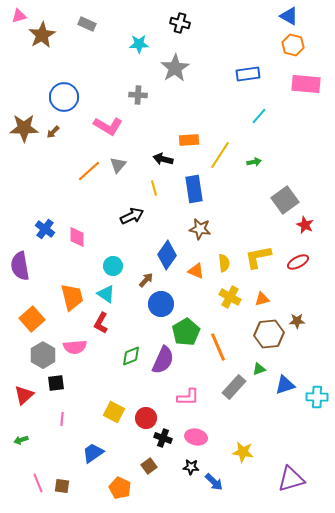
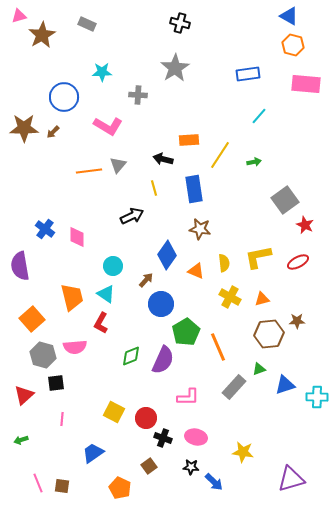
cyan star at (139, 44): moved 37 px left, 28 px down
orange line at (89, 171): rotated 35 degrees clockwise
gray hexagon at (43, 355): rotated 15 degrees counterclockwise
